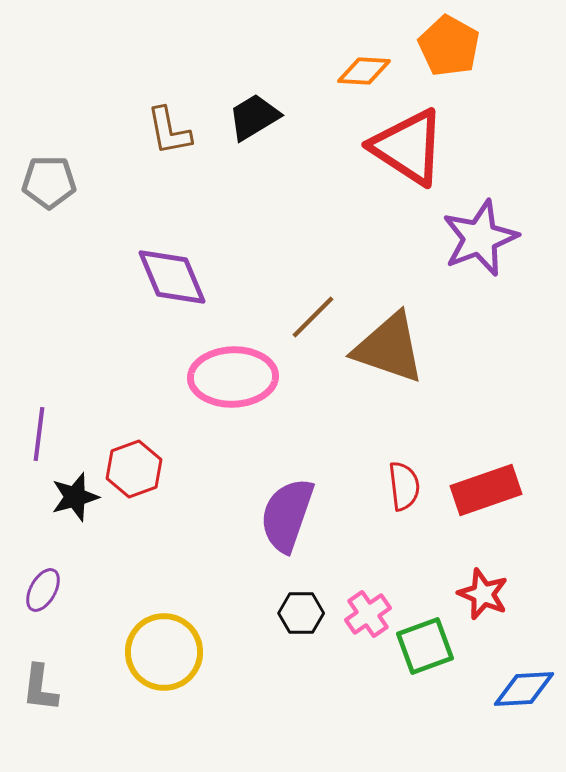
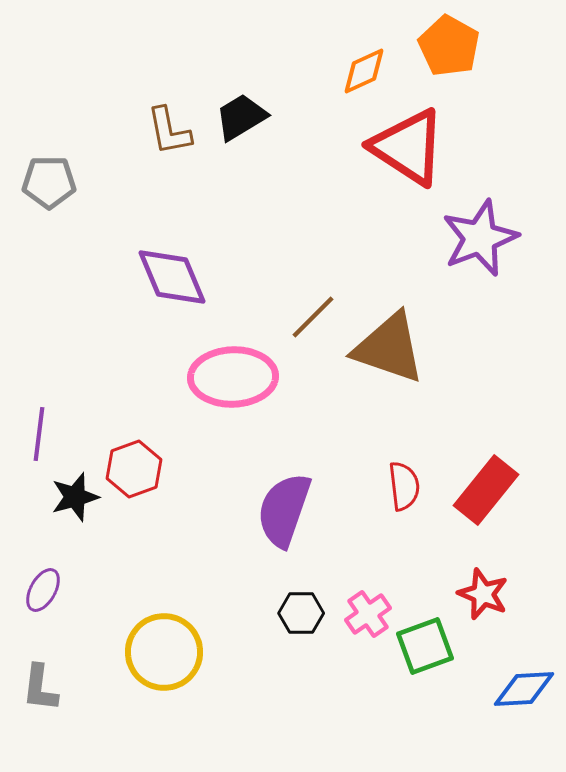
orange diamond: rotated 28 degrees counterclockwise
black trapezoid: moved 13 px left
red rectangle: rotated 32 degrees counterclockwise
purple semicircle: moved 3 px left, 5 px up
